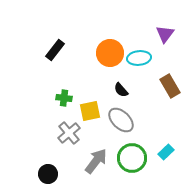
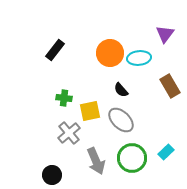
gray arrow: rotated 120 degrees clockwise
black circle: moved 4 px right, 1 px down
